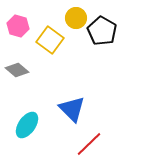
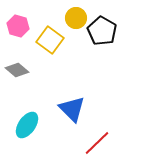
red line: moved 8 px right, 1 px up
